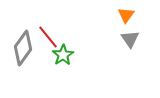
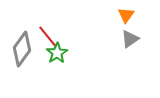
gray triangle: rotated 30 degrees clockwise
gray diamond: moved 1 px left, 1 px down
green star: moved 6 px left, 2 px up
